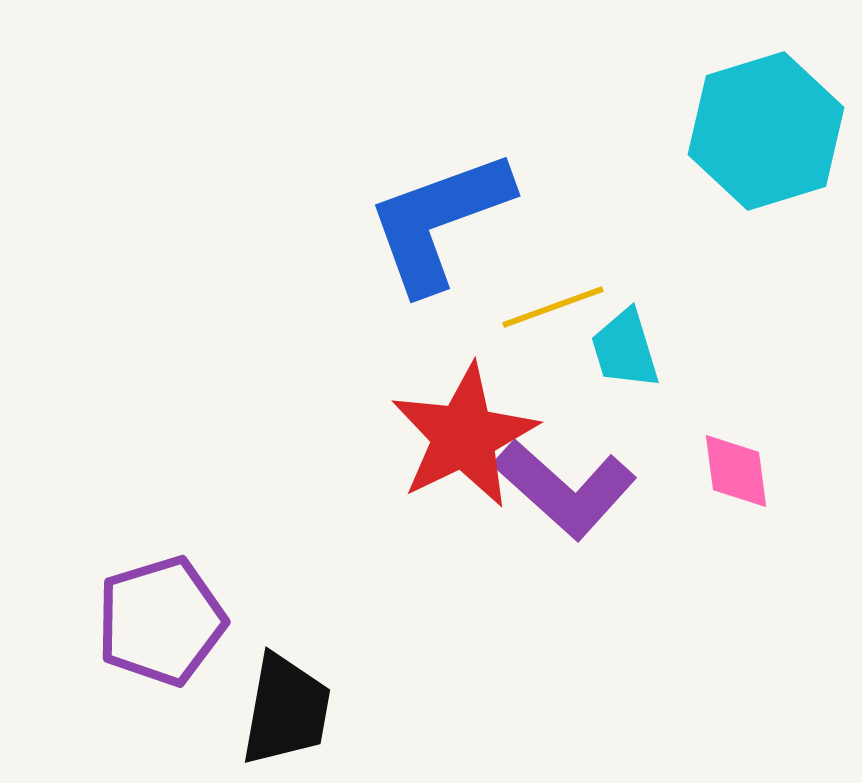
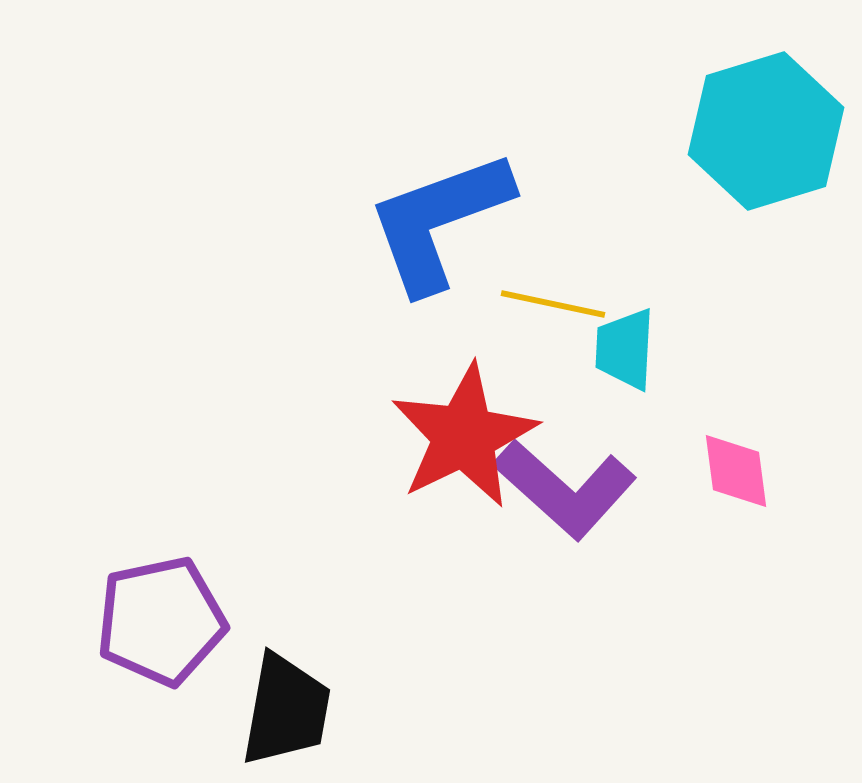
yellow line: moved 3 px up; rotated 32 degrees clockwise
cyan trapezoid: rotated 20 degrees clockwise
purple pentagon: rotated 5 degrees clockwise
